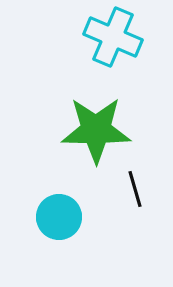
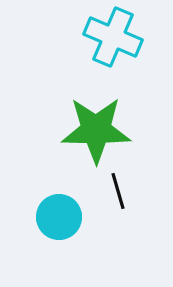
black line: moved 17 px left, 2 px down
